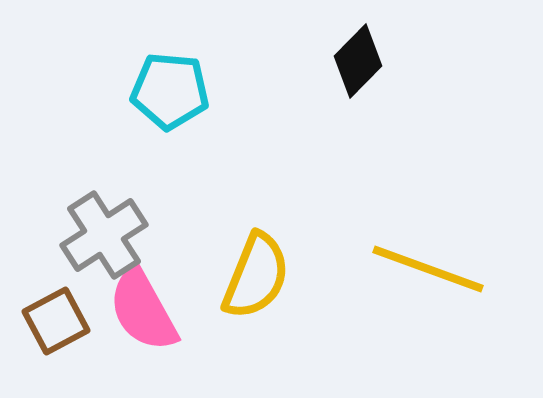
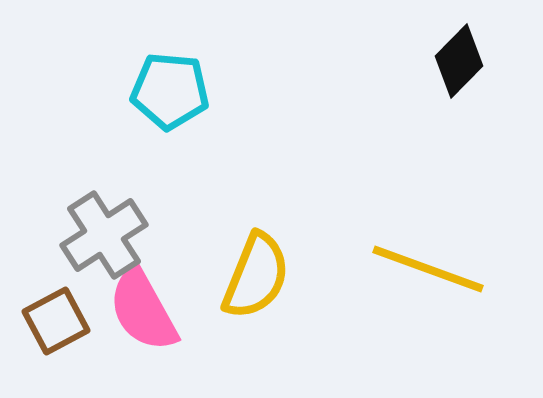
black diamond: moved 101 px right
